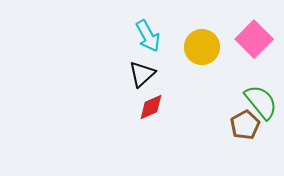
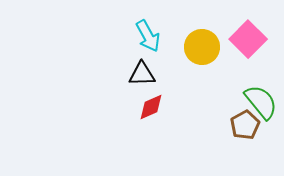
pink square: moved 6 px left
black triangle: rotated 40 degrees clockwise
